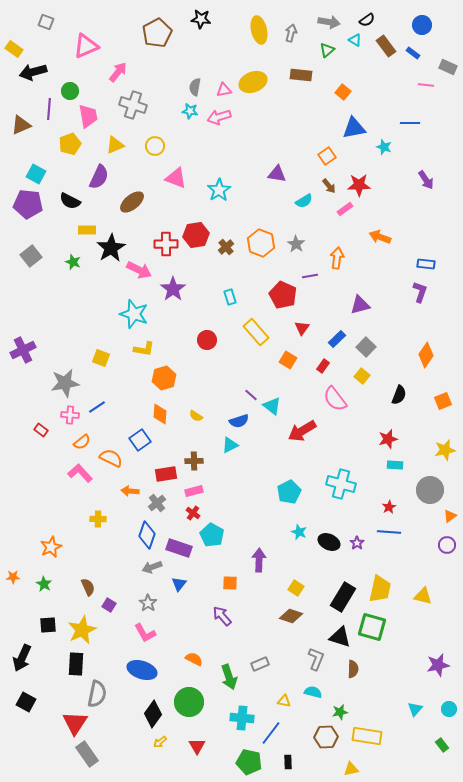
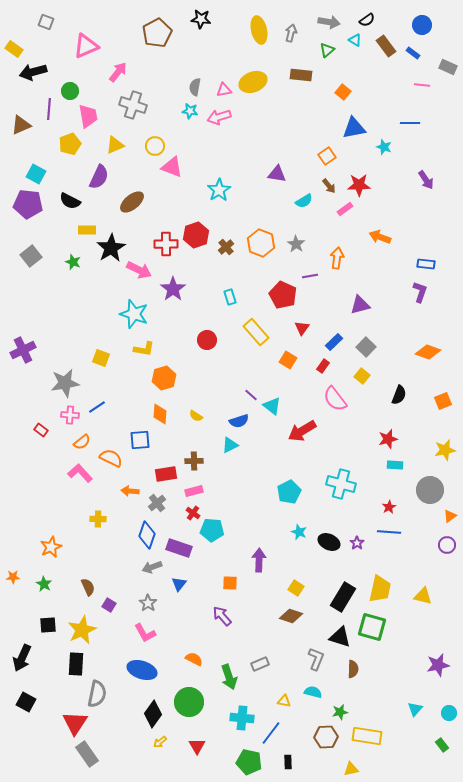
pink line at (426, 85): moved 4 px left
pink triangle at (176, 178): moved 4 px left, 11 px up
red hexagon at (196, 235): rotated 10 degrees counterclockwise
blue rectangle at (337, 339): moved 3 px left, 3 px down
orange diamond at (426, 355): moved 2 px right, 3 px up; rotated 75 degrees clockwise
blue square at (140, 440): rotated 30 degrees clockwise
cyan pentagon at (212, 535): moved 5 px up; rotated 25 degrees counterclockwise
cyan circle at (449, 709): moved 4 px down
